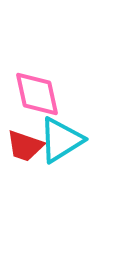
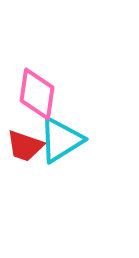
pink diamond: rotated 20 degrees clockwise
